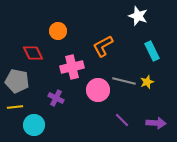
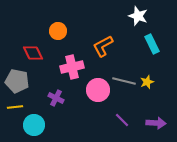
cyan rectangle: moved 7 px up
